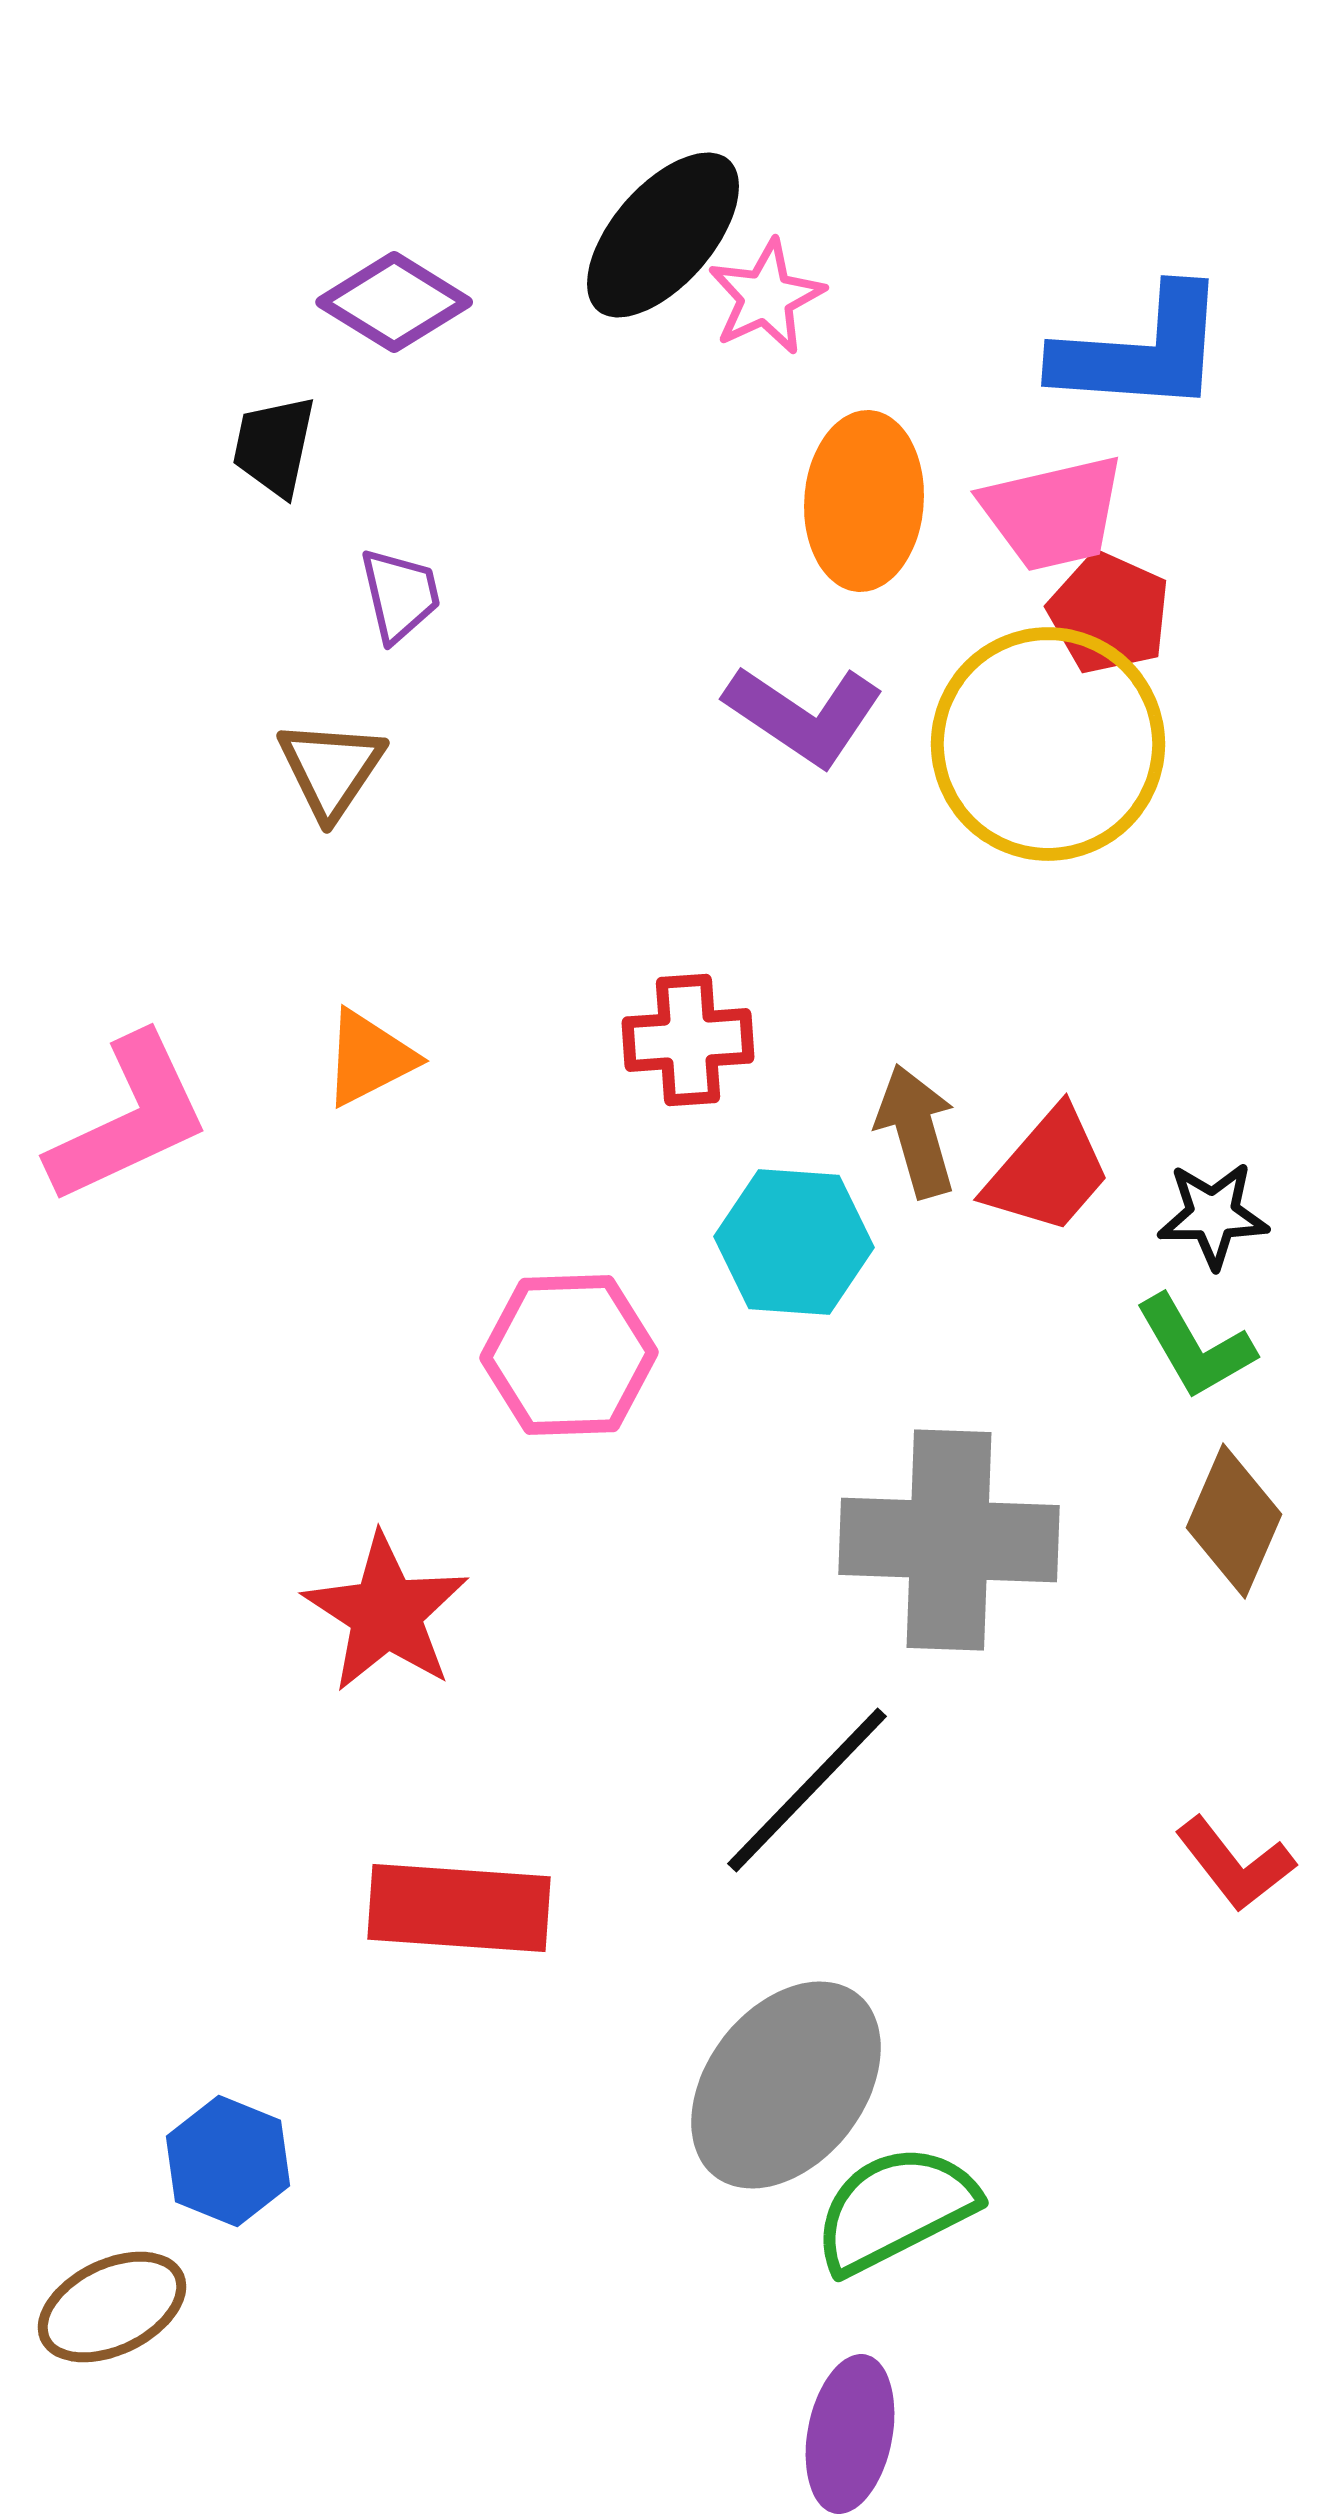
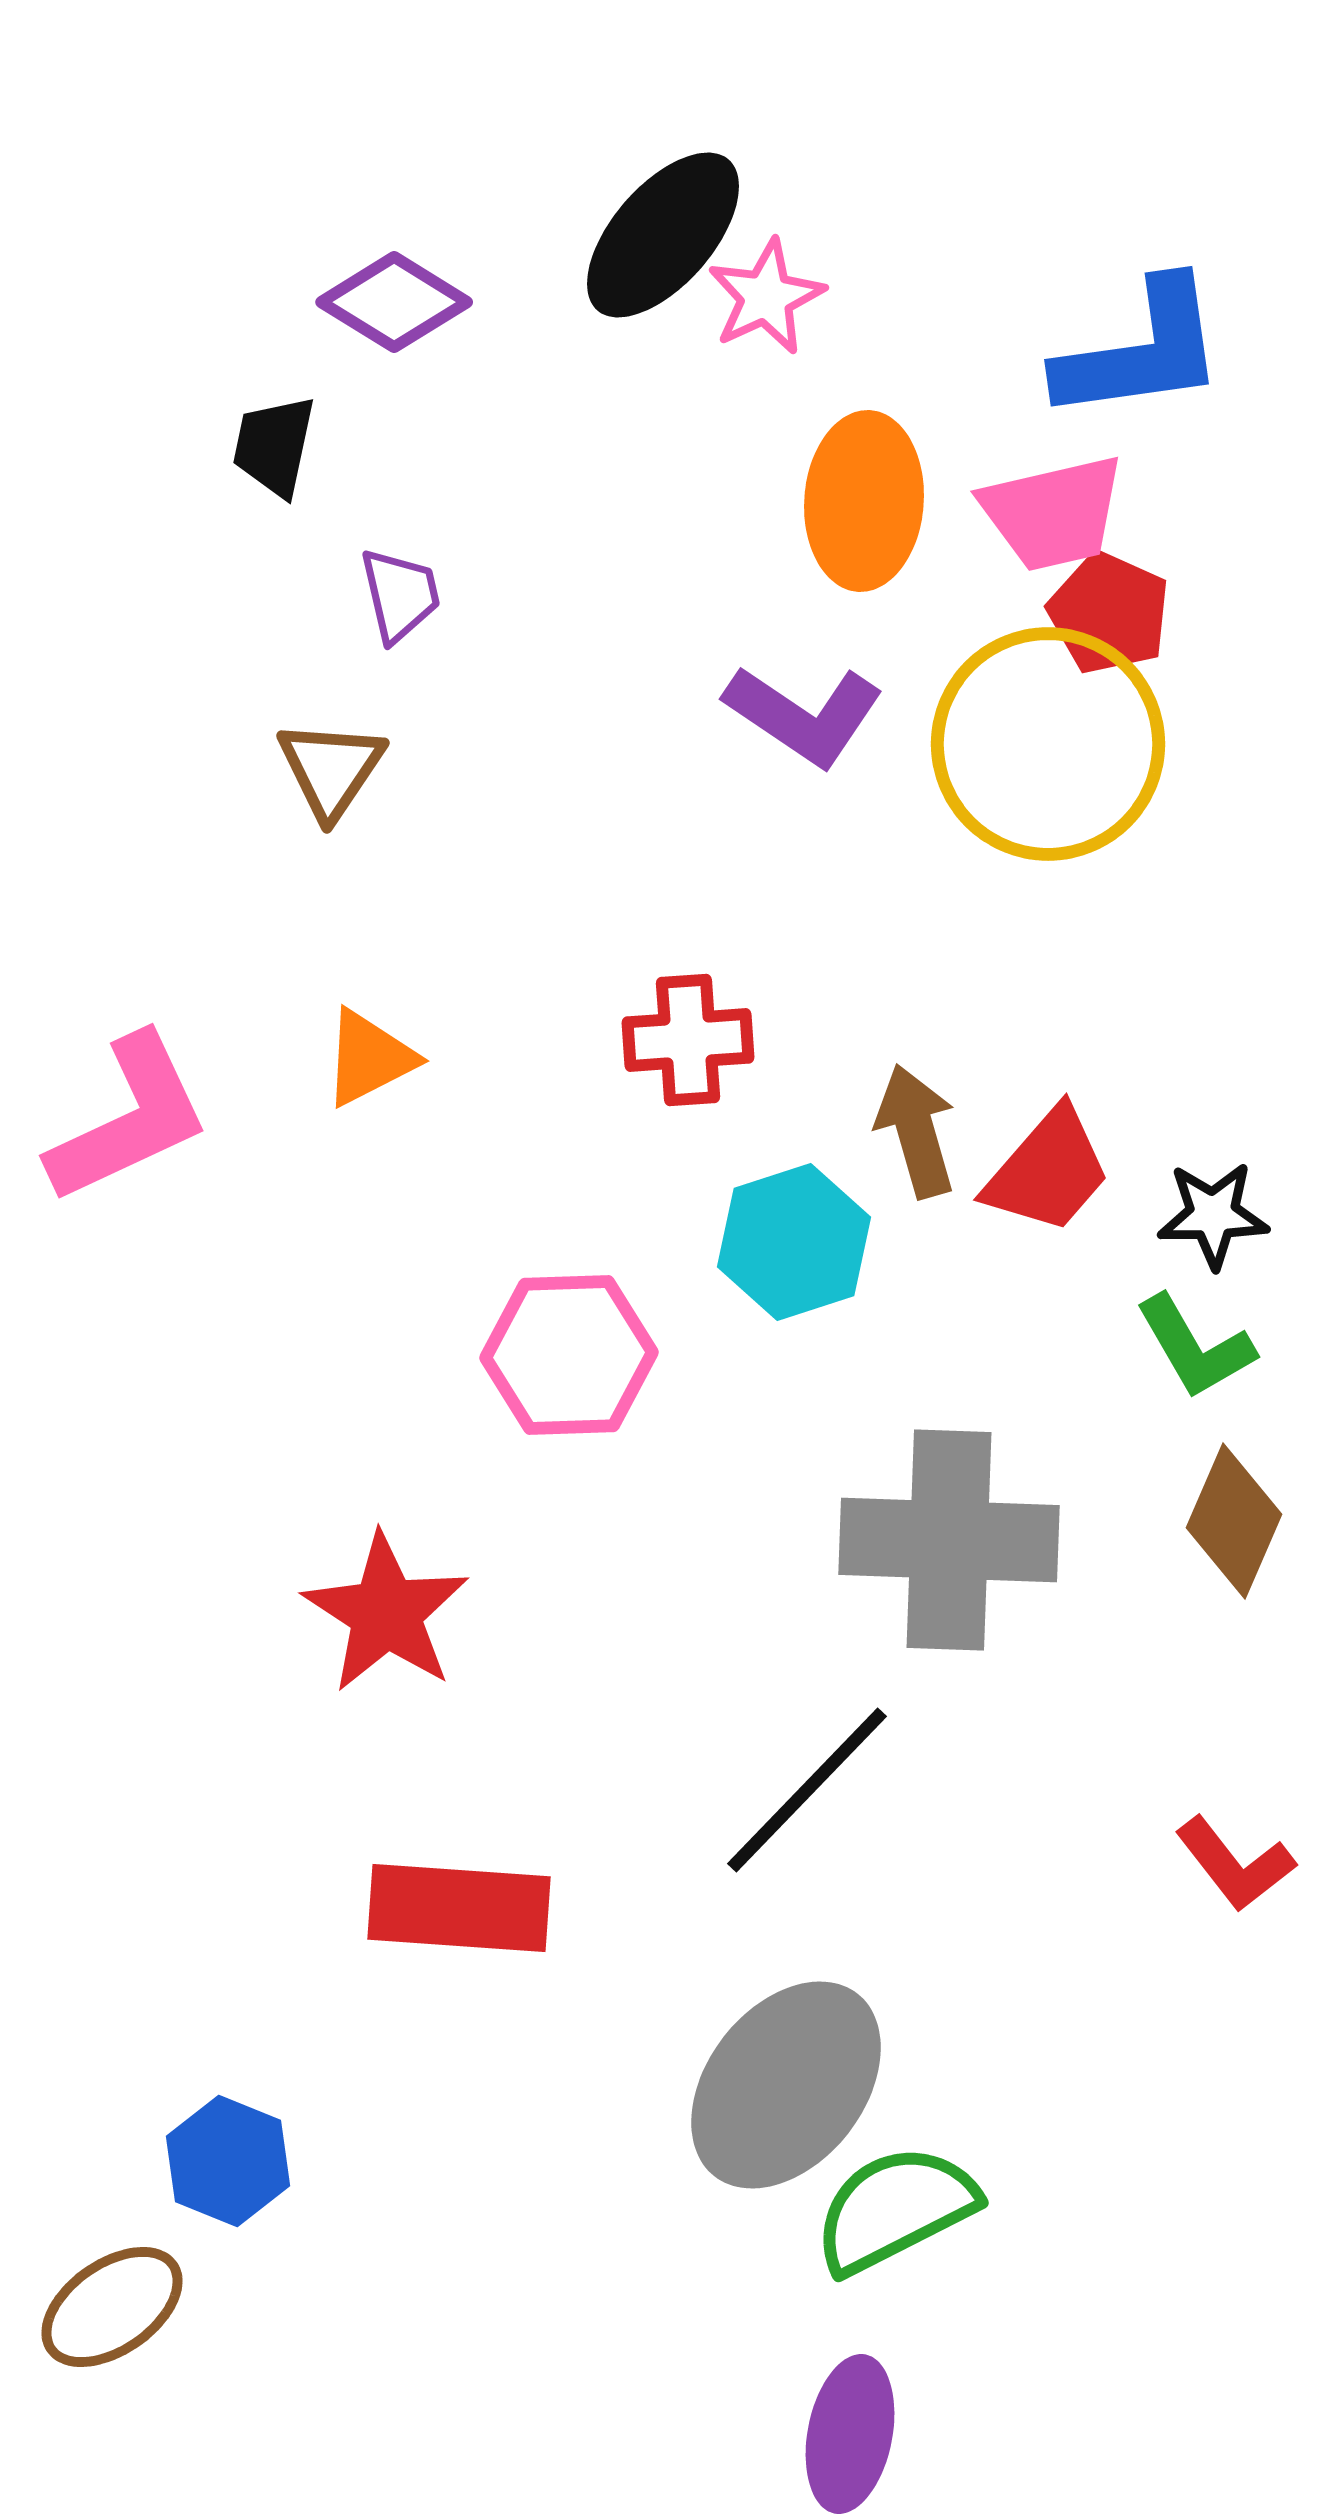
blue L-shape: rotated 12 degrees counterclockwise
cyan hexagon: rotated 22 degrees counterclockwise
brown ellipse: rotated 9 degrees counterclockwise
